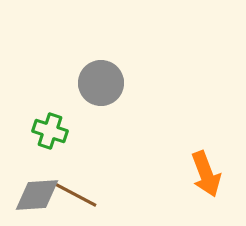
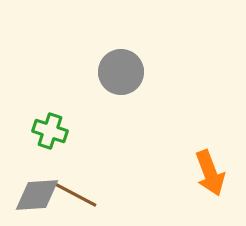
gray circle: moved 20 px right, 11 px up
orange arrow: moved 4 px right, 1 px up
